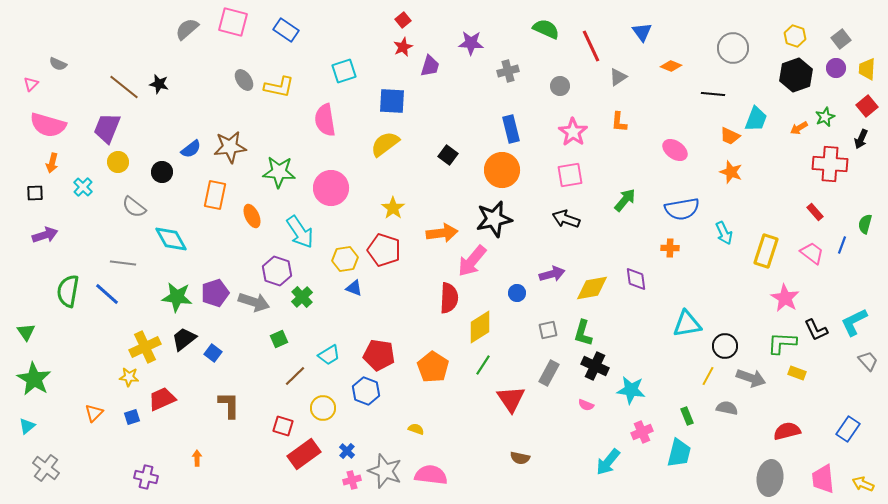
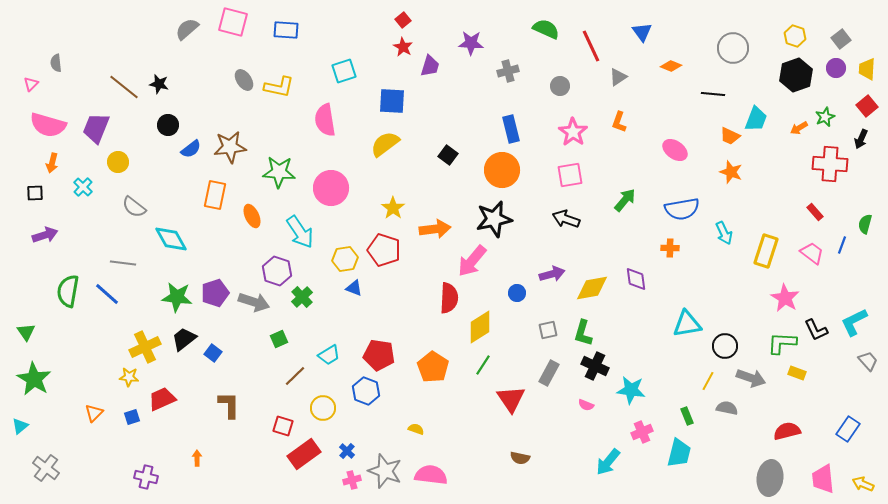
blue rectangle at (286, 30): rotated 30 degrees counterclockwise
red star at (403, 47): rotated 18 degrees counterclockwise
gray semicircle at (58, 64): moved 2 px left, 1 px up; rotated 60 degrees clockwise
orange L-shape at (619, 122): rotated 15 degrees clockwise
purple trapezoid at (107, 128): moved 11 px left
black circle at (162, 172): moved 6 px right, 47 px up
orange arrow at (442, 233): moved 7 px left, 4 px up
yellow line at (708, 376): moved 5 px down
cyan triangle at (27, 426): moved 7 px left
